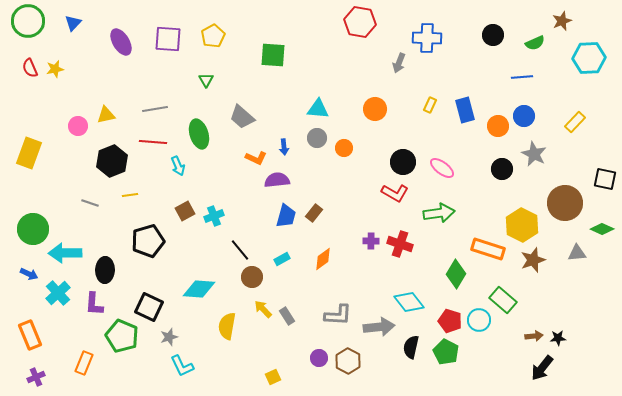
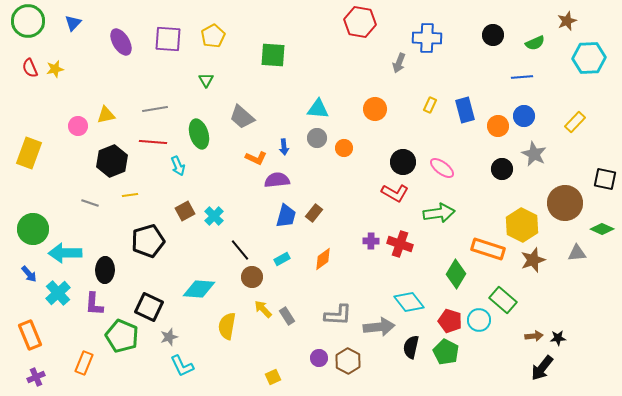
brown star at (562, 21): moved 5 px right
cyan cross at (214, 216): rotated 24 degrees counterclockwise
blue arrow at (29, 274): rotated 24 degrees clockwise
